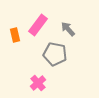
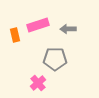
pink rectangle: rotated 35 degrees clockwise
gray arrow: rotated 49 degrees counterclockwise
gray pentagon: moved 5 px down; rotated 10 degrees counterclockwise
